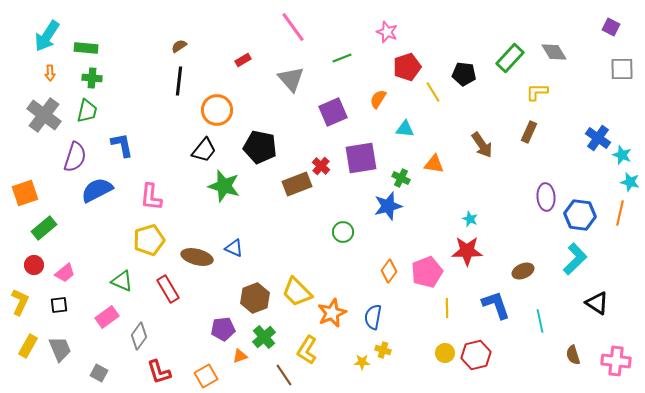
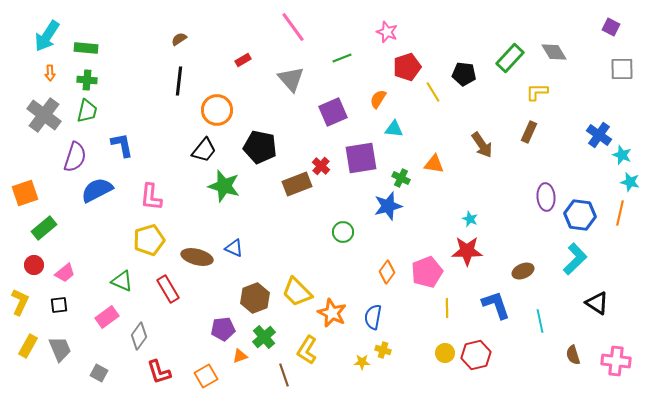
brown semicircle at (179, 46): moved 7 px up
green cross at (92, 78): moved 5 px left, 2 px down
cyan triangle at (405, 129): moved 11 px left
blue cross at (598, 138): moved 1 px right, 3 px up
orange diamond at (389, 271): moved 2 px left, 1 px down
orange star at (332, 313): rotated 24 degrees counterclockwise
brown line at (284, 375): rotated 15 degrees clockwise
